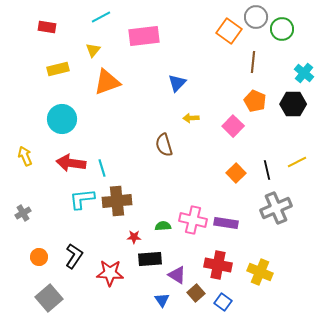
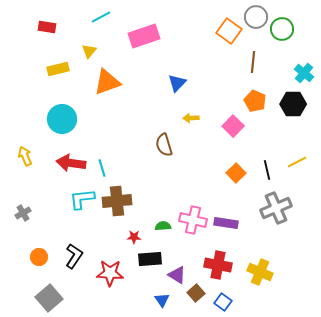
pink rectangle at (144, 36): rotated 12 degrees counterclockwise
yellow triangle at (93, 50): moved 4 px left, 1 px down
